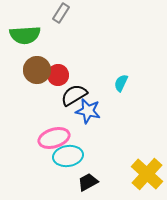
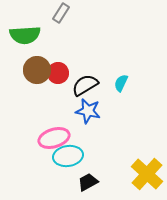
red circle: moved 2 px up
black semicircle: moved 11 px right, 10 px up
